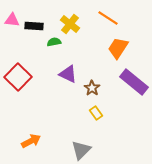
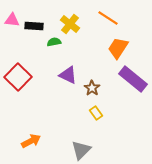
purple triangle: moved 1 px down
purple rectangle: moved 1 px left, 3 px up
